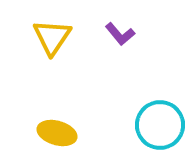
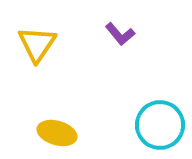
yellow triangle: moved 15 px left, 7 px down
